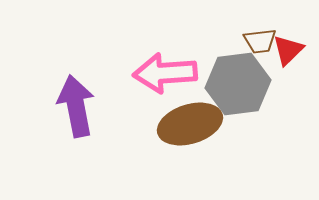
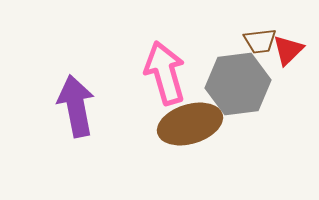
pink arrow: rotated 78 degrees clockwise
